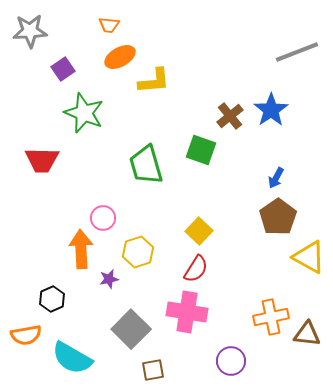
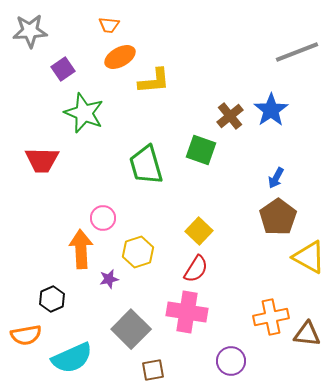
cyan semicircle: rotated 54 degrees counterclockwise
